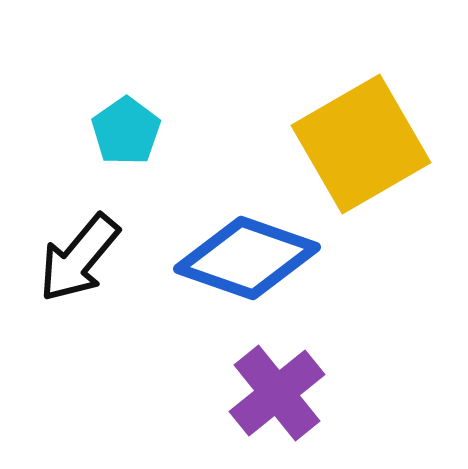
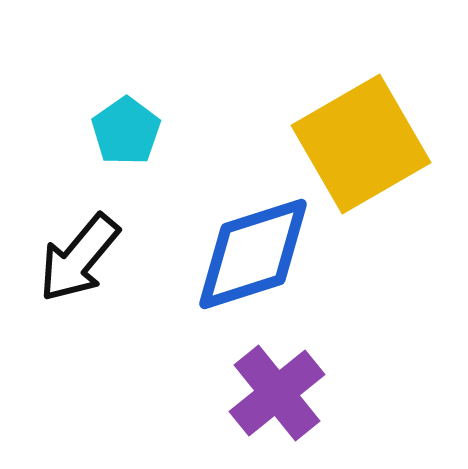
blue diamond: moved 6 px right, 4 px up; rotated 37 degrees counterclockwise
